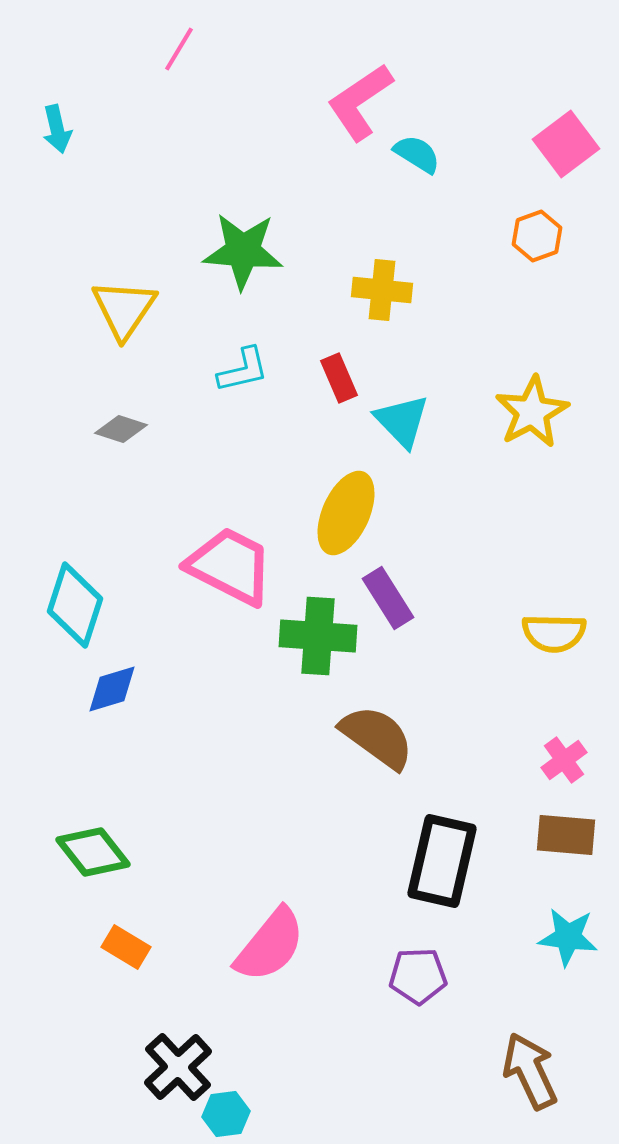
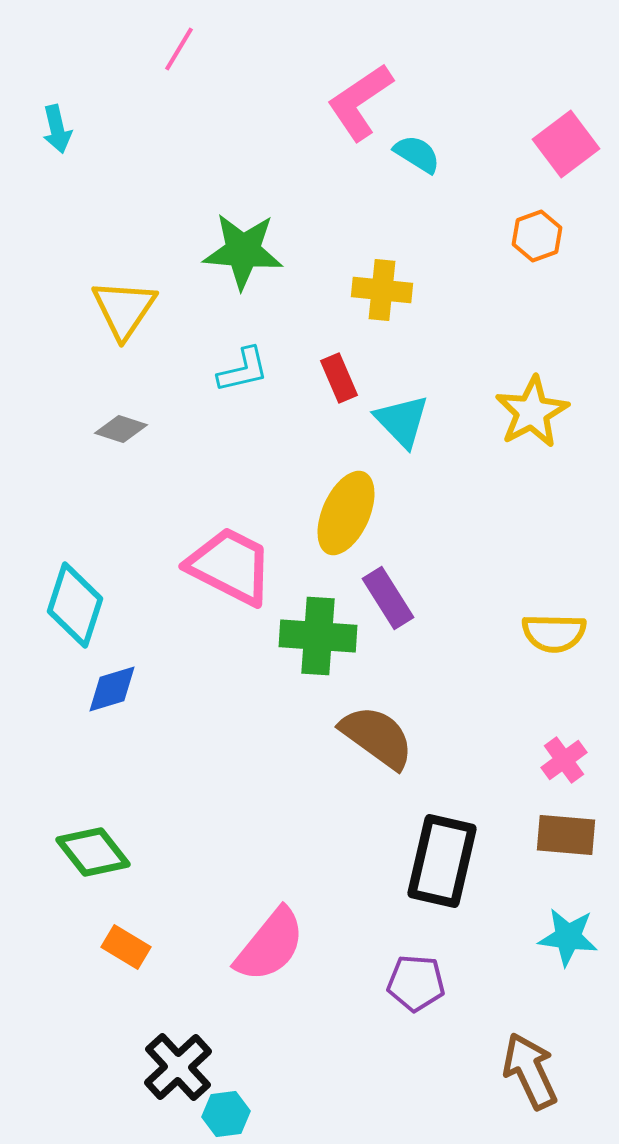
purple pentagon: moved 2 px left, 7 px down; rotated 6 degrees clockwise
